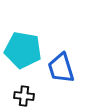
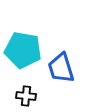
black cross: moved 2 px right
